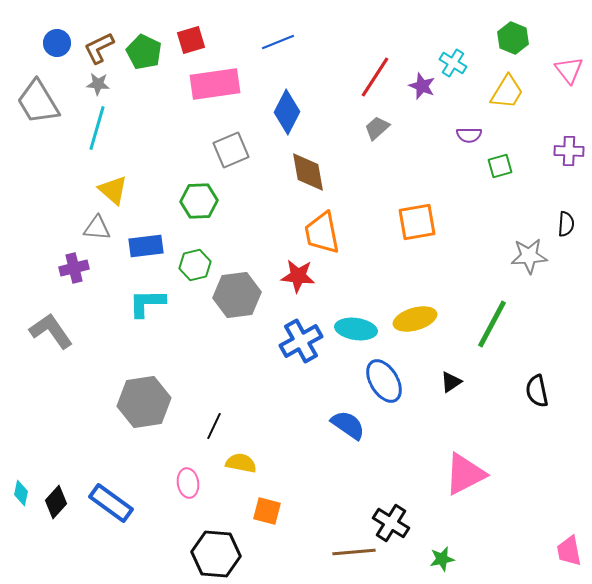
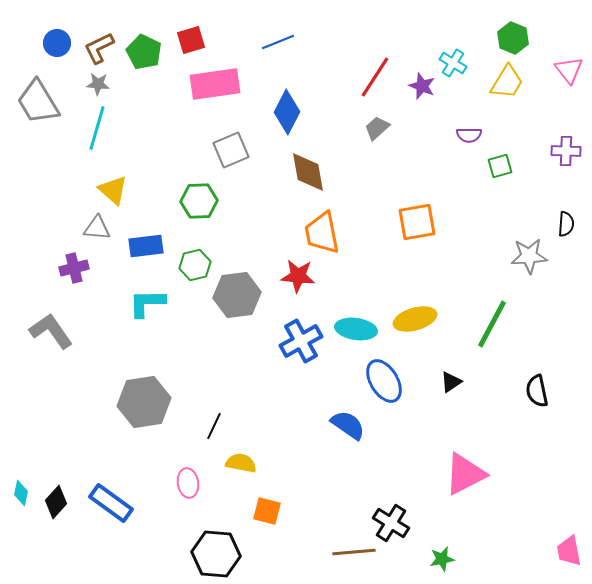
yellow trapezoid at (507, 92): moved 10 px up
purple cross at (569, 151): moved 3 px left
